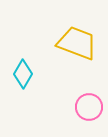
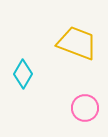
pink circle: moved 4 px left, 1 px down
